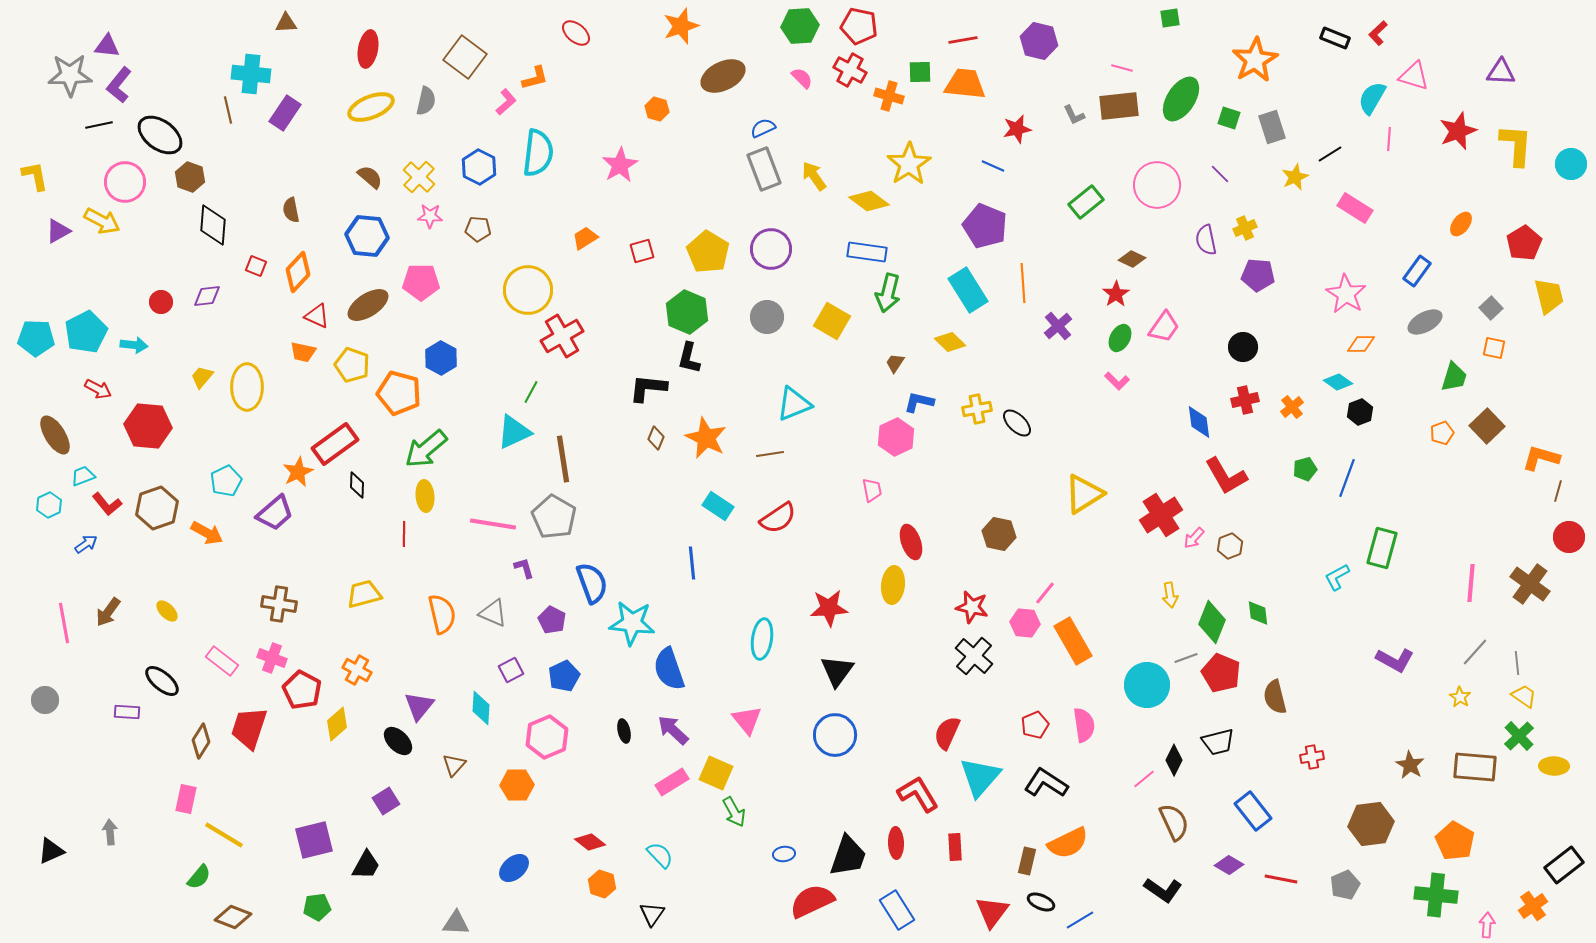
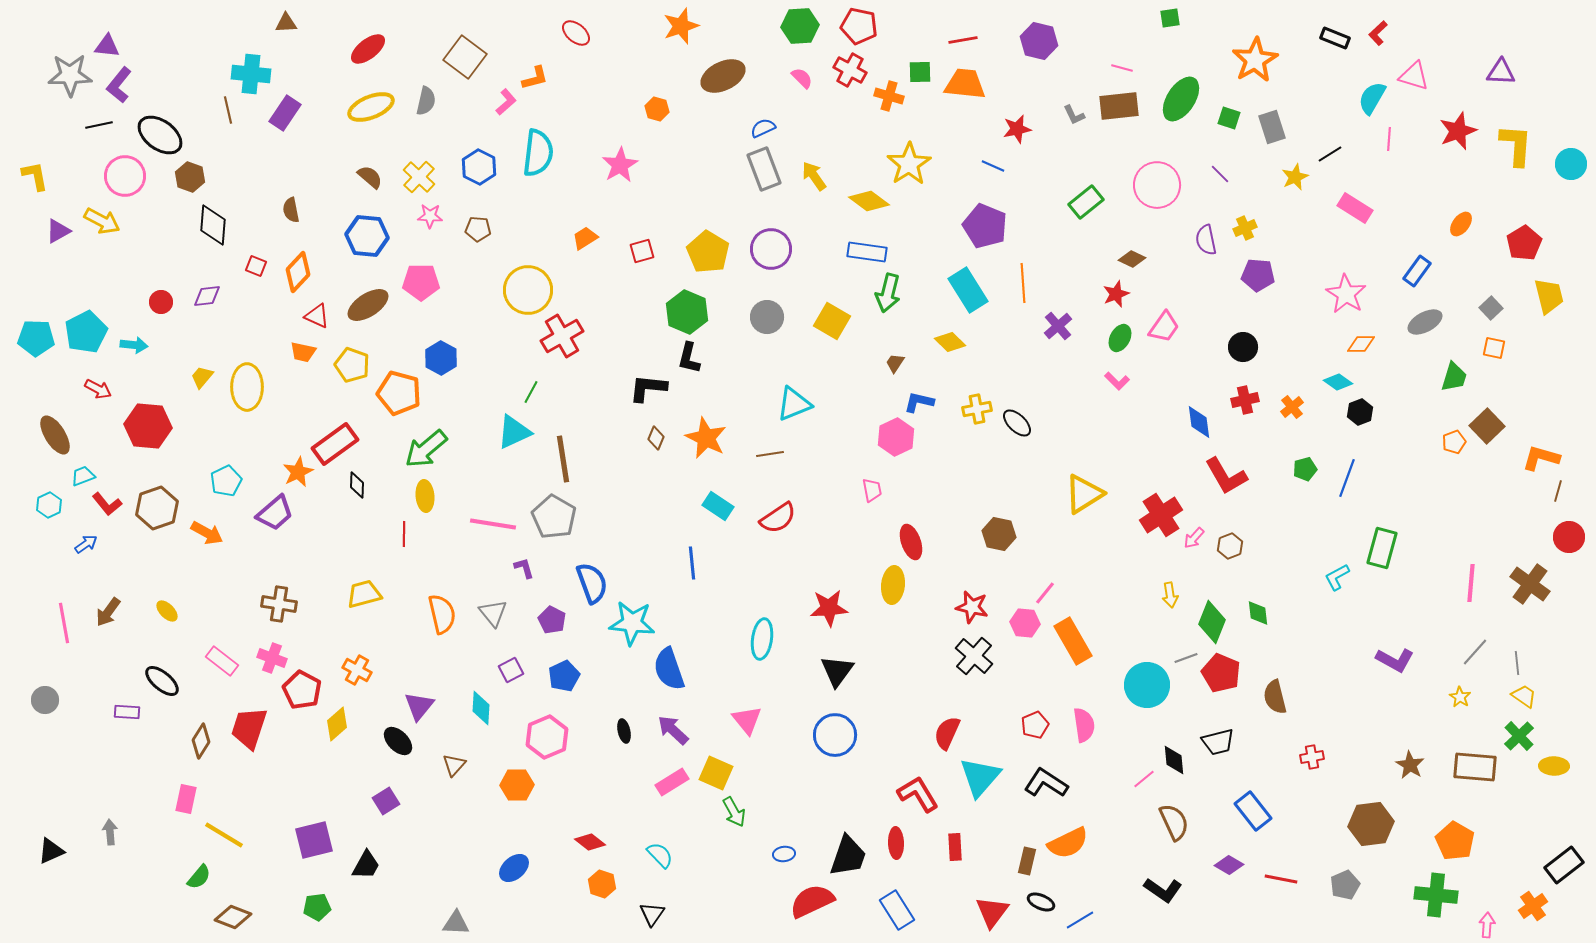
red ellipse at (368, 49): rotated 42 degrees clockwise
pink circle at (125, 182): moved 6 px up
red star at (1116, 294): rotated 12 degrees clockwise
orange pentagon at (1442, 433): moved 12 px right, 9 px down
gray triangle at (493, 613): rotated 28 degrees clockwise
black diamond at (1174, 760): rotated 32 degrees counterclockwise
